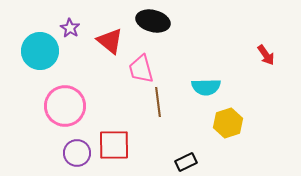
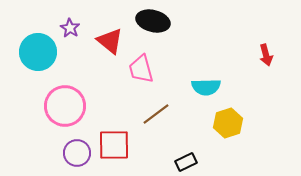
cyan circle: moved 2 px left, 1 px down
red arrow: rotated 20 degrees clockwise
brown line: moved 2 px left, 12 px down; rotated 60 degrees clockwise
